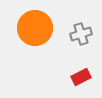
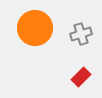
red rectangle: rotated 18 degrees counterclockwise
